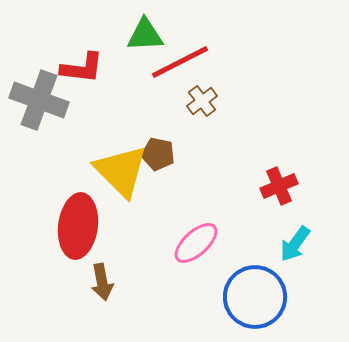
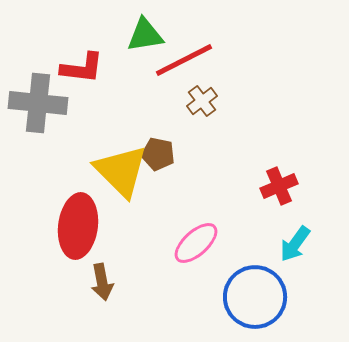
green triangle: rotated 6 degrees counterclockwise
red line: moved 4 px right, 2 px up
gray cross: moved 1 px left, 3 px down; rotated 14 degrees counterclockwise
